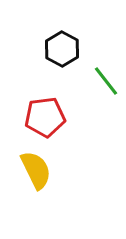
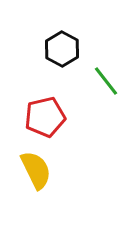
red pentagon: rotated 6 degrees counterclockwise
